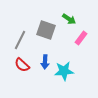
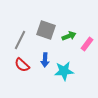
green arrow: moved 17 px down; rotated 56 degrees counterclockwise
pink rectangle: moved 6 px right, 6 px down
blue arrow: moved 2 px up
